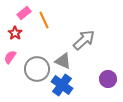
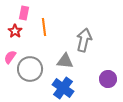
pink rectangle: rotated 40 degrees counterclockwise
orange line: moved 7 px down; rotated 18 degrees clockwise
red star: moved 2 px up
gray arrow: rotated 35 degrees counterclockwise
gray triangle: moved 2 px right; rotated 18 degrees counterclockwise
gray circle: moved 7 px left
blue cross: moved 1 px right, 3 px down
